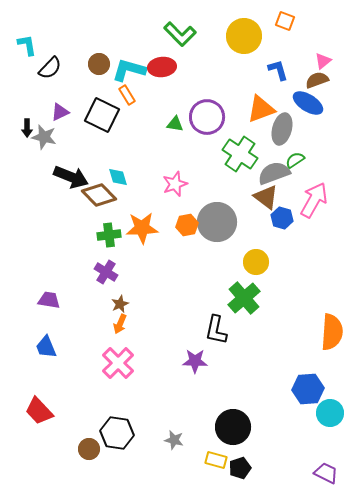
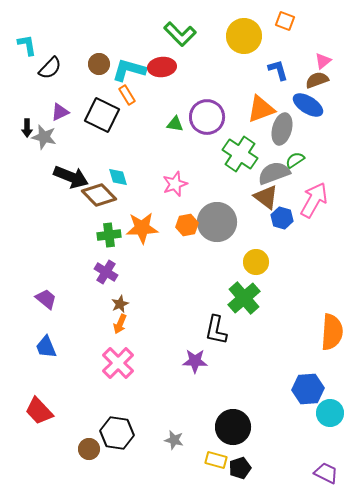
blue ellipse at (308, 103): moved 2 px down
purple trapezoid at (49, 300): moved 3 px left, 1 px up; rotated 30 degrees clockwise
